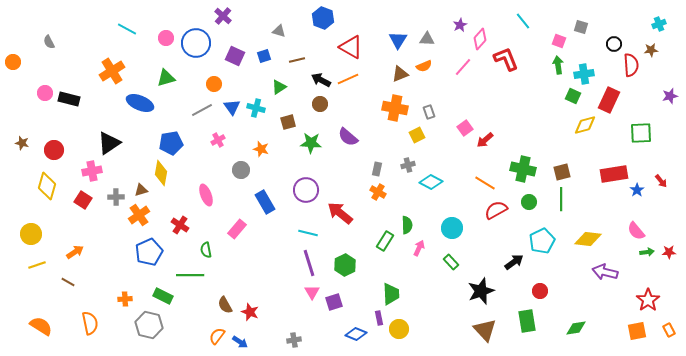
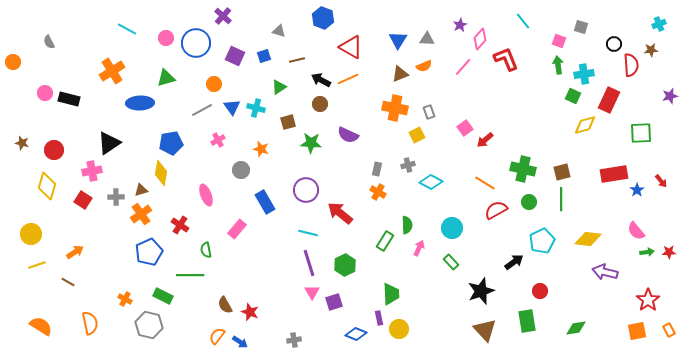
blue ellipse at (140, 103): rotated 24 degrees counterclockwise
purple semicircle at (348, 137): moved 2 px up; rotated 15 degrees counterclockwise
orange cross at (139, 215): moved 2 px right, 1 px up
orange cross at (125, 299): rotated 32 degrees clockwise
